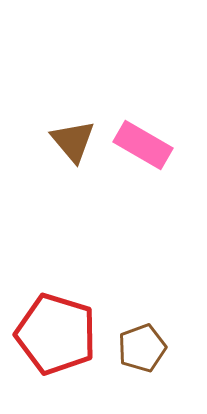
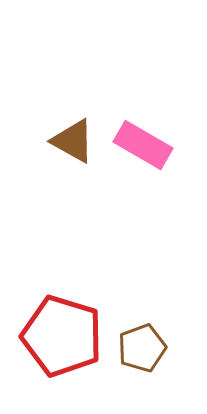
brown triangle: rotated 21 degrees counterclockwise
red pentagon: moved 6 px right, 2 px down
